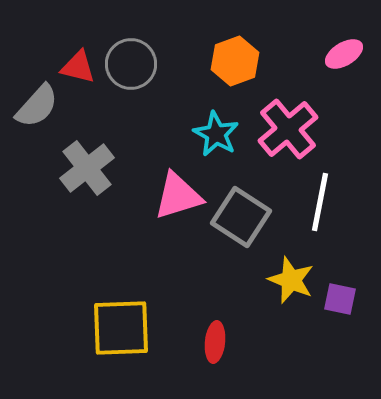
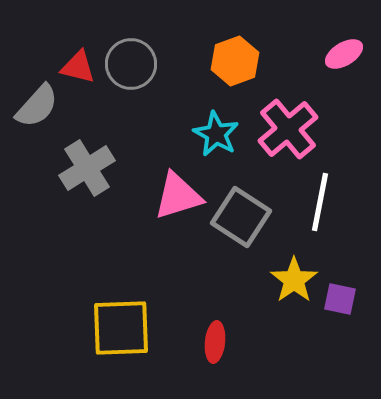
gray cross: rotated 6 degrees clockwise
yellow star: moved 3 px right; rotated 15 degrees clockwise
